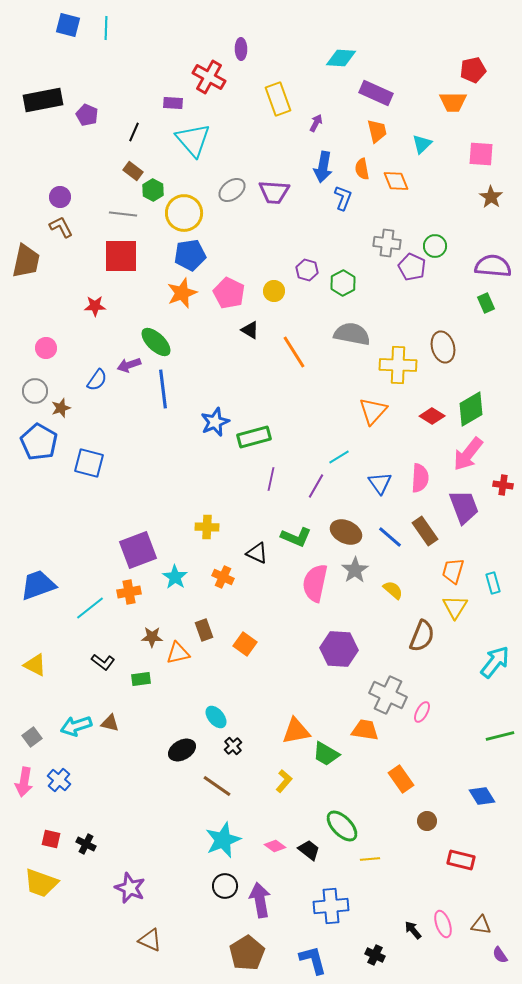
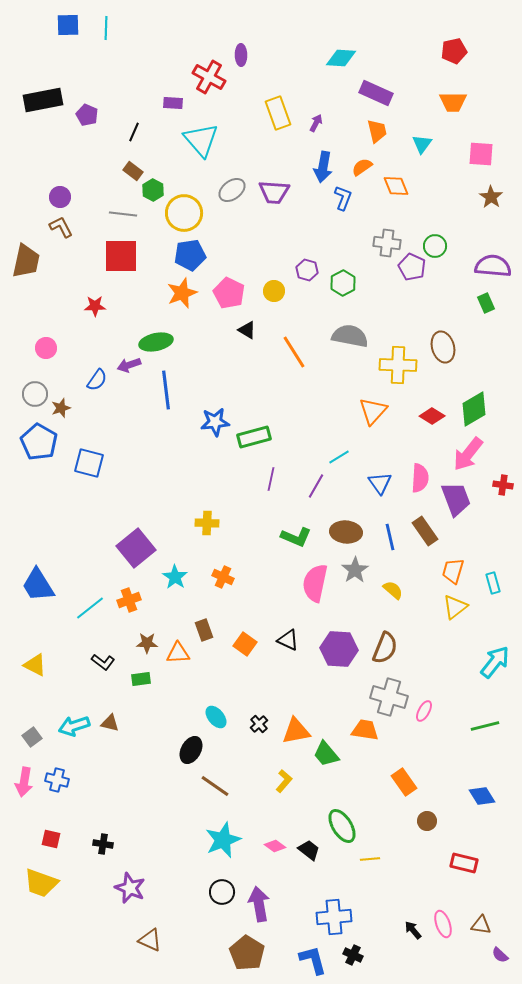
blue square at (68, 25): rotated 15 degrees counterclockwise
purple ellipse at (241, 49): moved 6 px down
red pentagon at (473, 70): moved 19 px left, 19 px up
yellow rectangle at (278, 99): moved 14 px down
cyan triangle at (193, 140): moved 8 px right
cyan triangle at (422, 144): rotated 10 degrees counterclockwise
orange semicircle at (362, 169): moved 2 px up; rotated 65 degrees clockwise
orange diamond at (396, 181): moved 5 px down
black triangle at (250, 330): moved 3 px left
gray semicircle at (352, 334): moved 2 px left, 2 px down
green ellipse at (156, 342): rotated 56 degrees counterclockwise
blue line at (163, 389): moved 3 px right, 1 px down
gray circle at (35, 391): moved 3 px down
green diamond at (471, 409): moved 3 px right
blue star at (215, 422): rotated 16 degrees clockwise
purple trapezoid at (464, 507): moved 8 px left, 8 px up
yellow cross at (207, 527): moved 4 px up
brown ellipse at (346, 532): rotated 20 degrees counterclockwise
blue line at (390, 537): rotated 36 degrees clockwise
purple square at (138, 550): moved 2 px left, 2 px up; rotated 18 degrees counterclockwise
black triangle at (257, 553): moved 31 px right, 87 px down
blue trapezoid at (38, 585): rotated 102 degrees counterclockwise
orange cross at (129, 592): moved 8 px down; rotated 10 degrees counterclockwise
yellow triangle at (455, 607): rotated 20 degrees clockwise
brown semicircle at (422, 636): moved 37 px left, 12 px down
brown star at (152, 637): moved 5 px left, 6 px down
orange triangle at (178, 653): rotated 10 degrees clockwise
gray cross at (388, 695): moved 1 px right, 2 px down; rotated 9 degrees counterclockwise
pink ellipse at (422, 712): moved 2 px right, 1 px up
cyan arrow at (76, 726): moved 2 px left
green line at (500, 736): moved 15 px left, 10 px up
black cross at (233, 746): moved 26 px right, 22 px up
black ellipse at (182, 750): moved 9 px right; rotated 32 degrees counterclockwise
green trapezoid at (326, 754): rotated 20 degrees clockwise
orange rectangle at (401, 779): moved 3 px right, 3 px down
blue cross at (59, 780): moved 2 px left; rotated 25 degrees counterclockwise
brown line at (217, 786): moved 2 px left
green ellipse at (342, 826): rotated 12 degrees clockwise
black cross at (86, 844): moved 17 px right; rotated 18 degrees counterclockwise
red rectangle at (461, 860): moved 3 px right, 3 px down
black circle at (225, 886): moved 3 px left, 6 px down
purple arrow at (260, 900): moved 1 px left, 4 px down
blue cross at (331, 906): moved 3 px right, 11 px down
brown pentagon at (247, 953): rotated 8 degrees counterclockwise
black cross at (375, 955): moved 22 px left
purple semicircle at (500, 955): rotated 12 degrees counterclockwise
